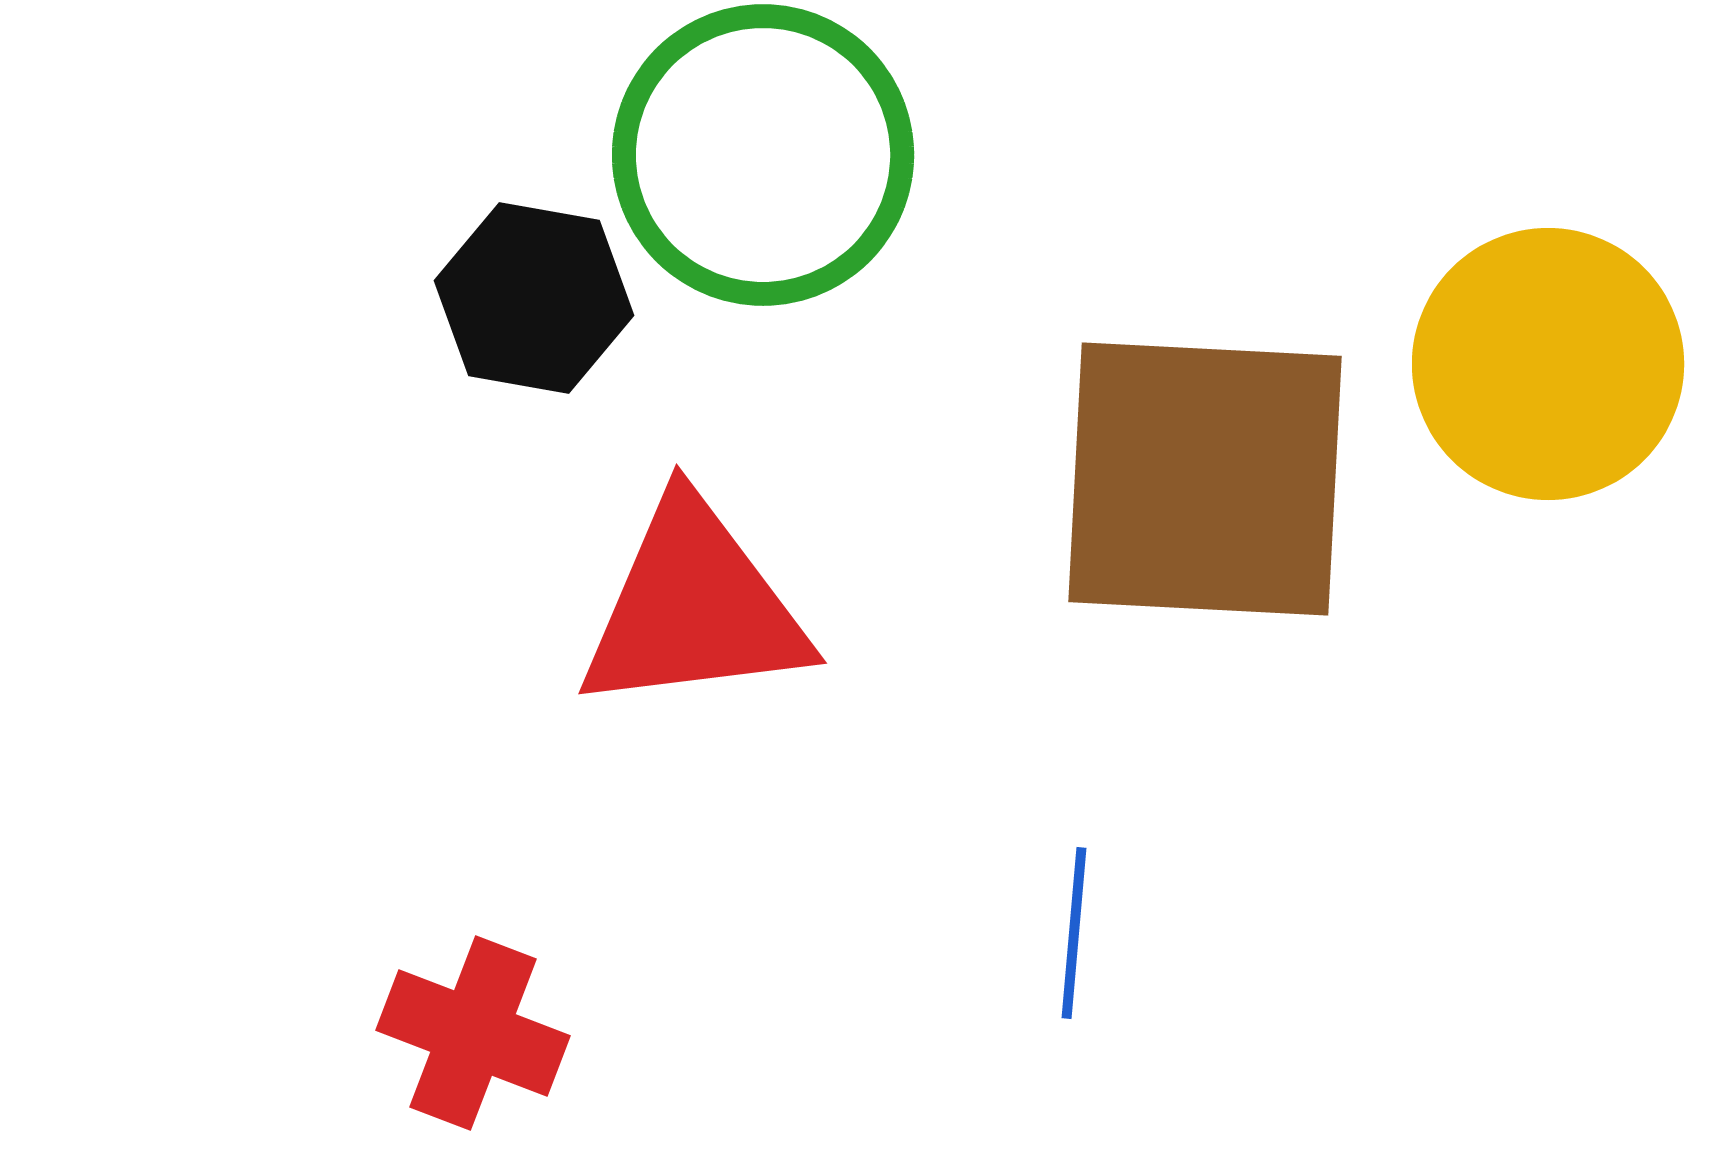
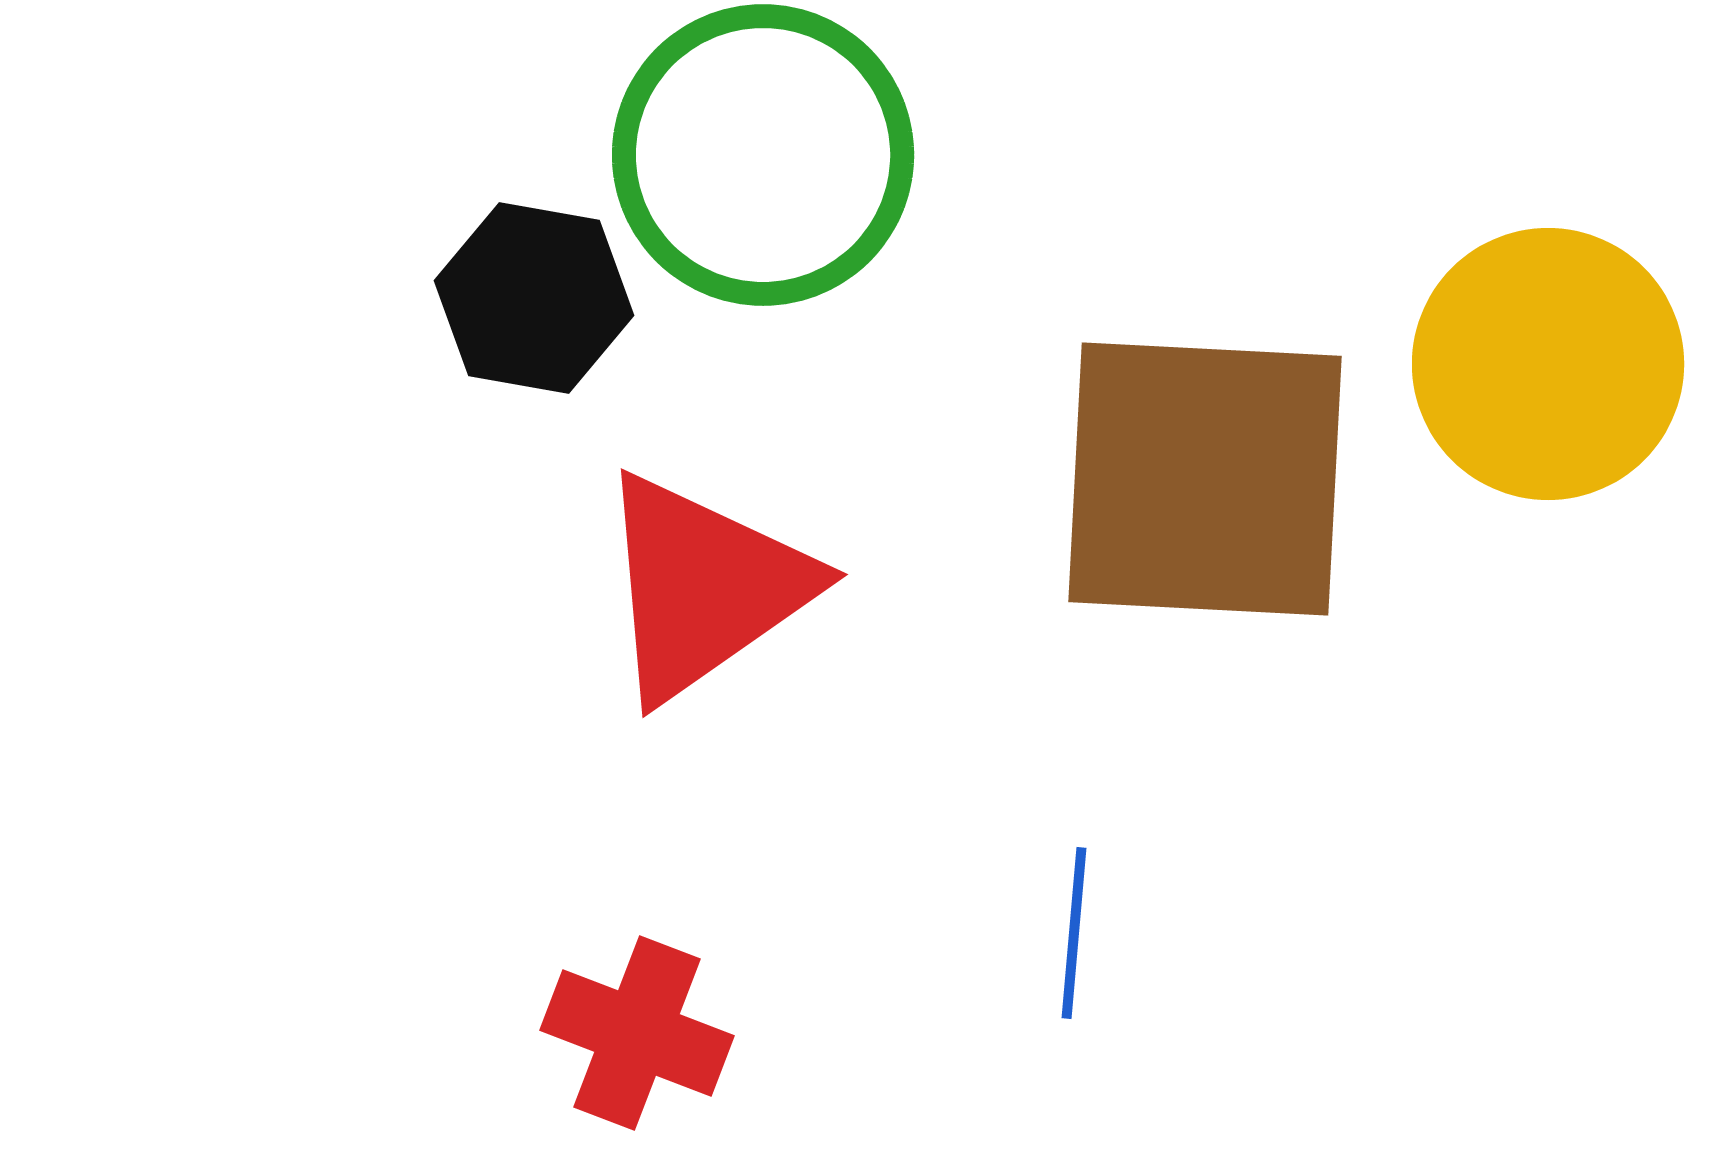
red triangle: moved 10 px right, 20 px up; rotated 28 degrees counterclockwise
red cross: moved 164 px right
